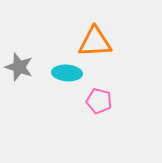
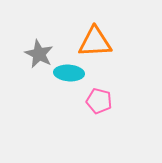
gray star: moved 20 px right, 13 px up; rotated 8 degrees clockwise
cyan ellipse: moved 2 px right
